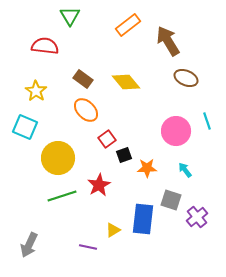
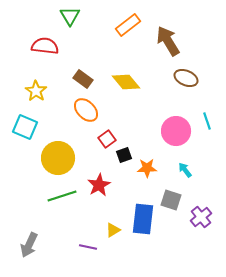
purple cross: moved 4 px right
